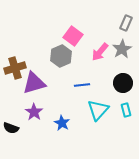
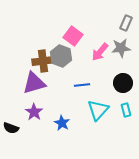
gray star: moved 1 px left, 1 px up; rotated 24 degrees clockwise
gray hexagon: rotated 15 degrees counterclockwise
brown cross: moved 28 px right, 7 px up; rotated 10 degrees clockwise
